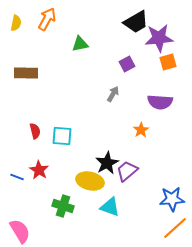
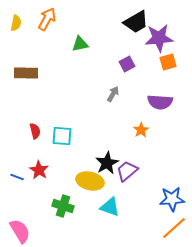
orange line: moved 1 px left
